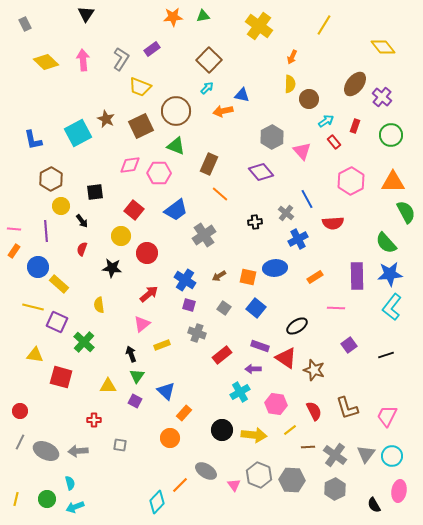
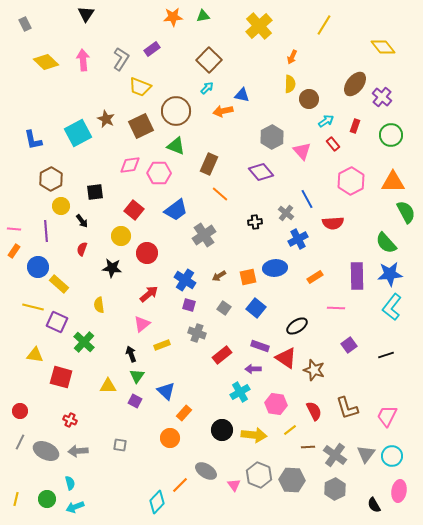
yellow cross at (259, 26): rotated 12 degrees clockwise
red rectangle at (334, 142): moved 1 px left, 2 px down
orange square at (248, 277): rotated 24 degrees counterclockwise
red cross at (94, 420): moved 24 px left; rotated 24 degrees clockwise
